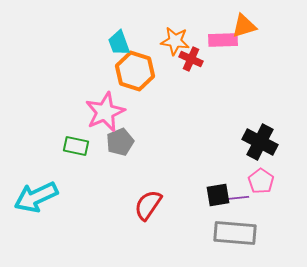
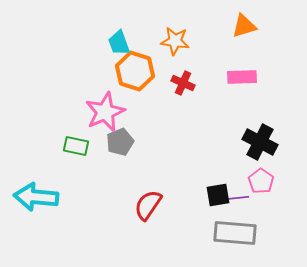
pink rectangle: moved 19 px right, 37 px down
red cross: moved 8 px left, 24 px down
cyan arrow: rotated 30 degrees clockwise
